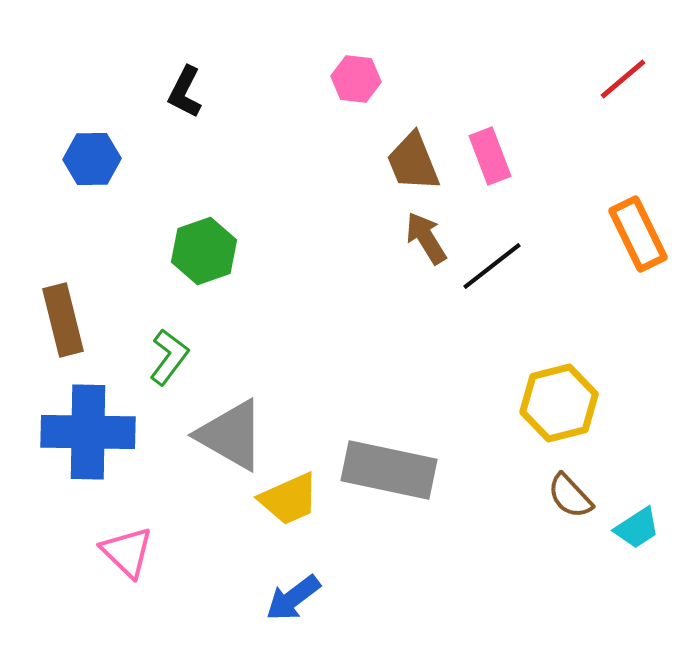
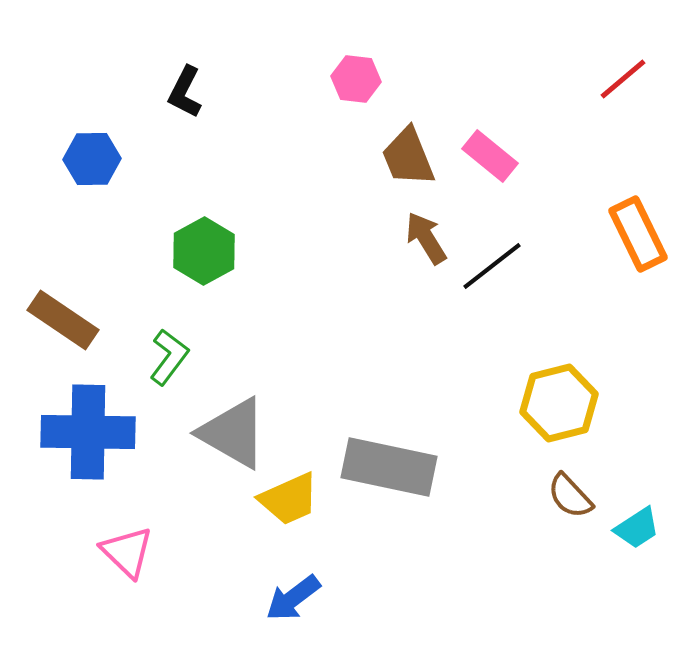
pink rectangle: rotated 30 degrees counterclockwise
brown trapezoid: moved 5 px left, 5 px up
green hexagon: rotated 10 degrees counterclockwise
brown rectangle: rotated 42 degrees counterclockwise
gray triangle: moved 2 px right, 2 px up
gray rectangle: moved 3 px up
